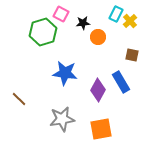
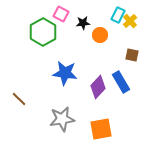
cyan rectangle: moved 2 px right, 1 px down
green hexagon: rotated 12 degrees counterclockwise
orange circle: moved 2 px right, 2 px up
purple diamond: moved 3 px up; rotated 15 degrees clockwise
